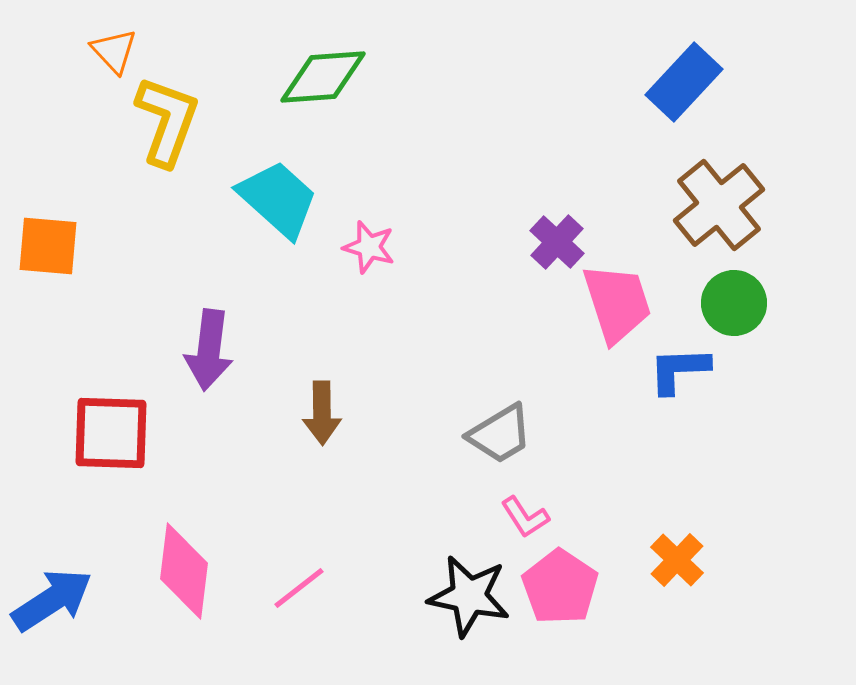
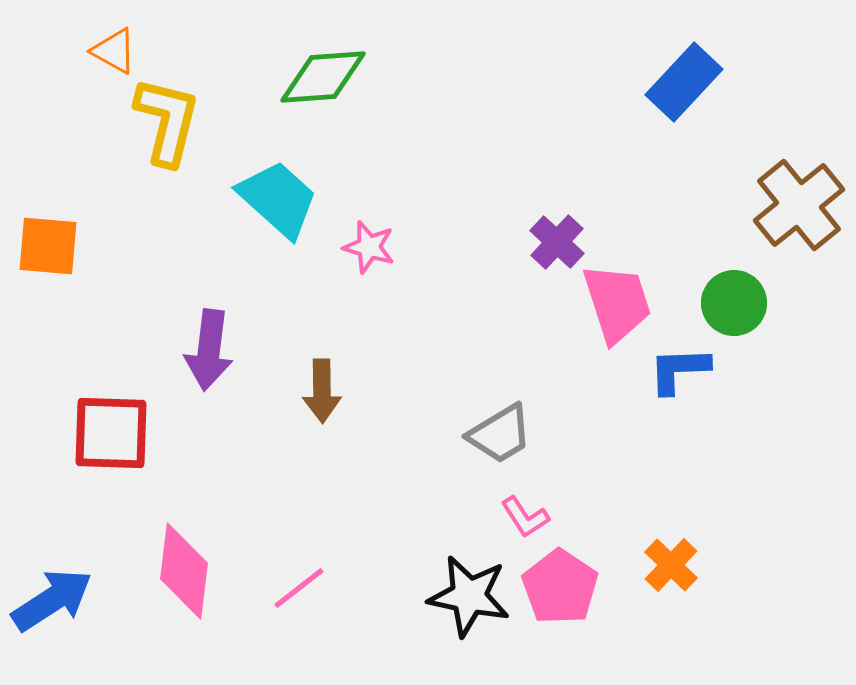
orange triangle: rotated 18 degrees counterclockwise
yellow L-shape: rotated 6 degrees counterclockwise
brown cross: moved 80 px right
brown arrow: moved 22 px up
orange cross: moved 6 px left, 5 px down
